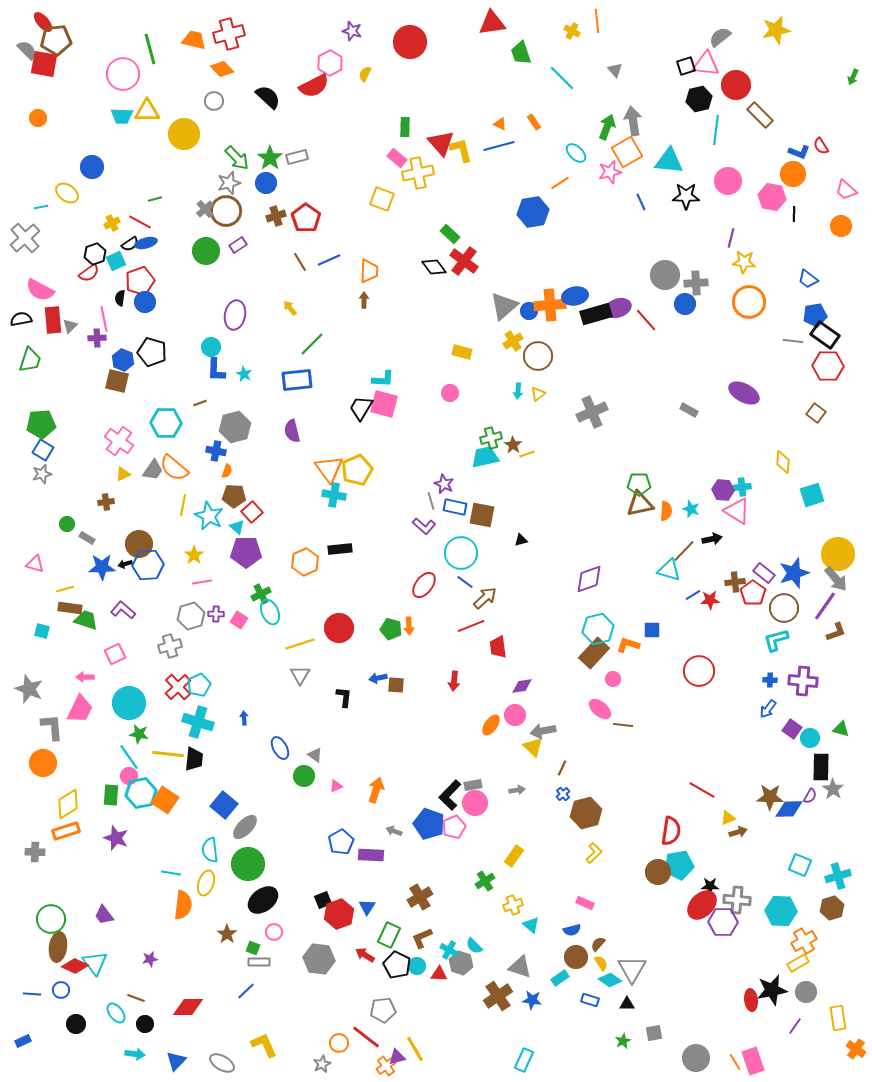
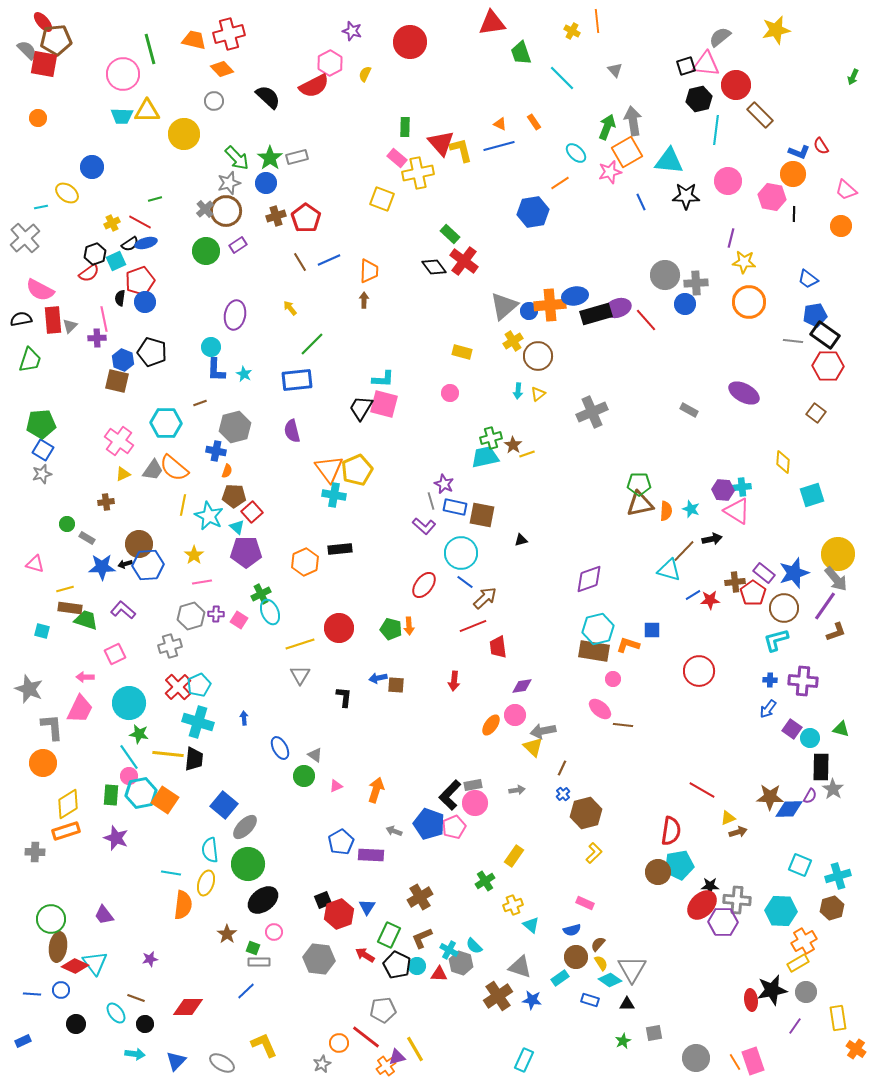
red line at (471, 626): moved 2 px right
brown rectangle at (594, 653): moved 2 px up; rotated 56 degrees clockwise
